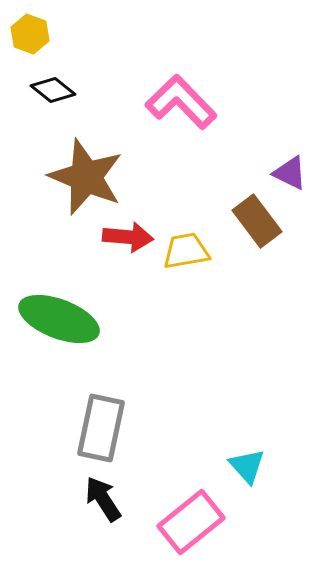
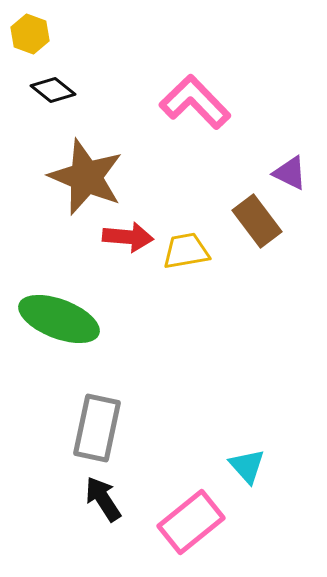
pink L-shape: moved 14 px right
gray rectangle: moved 4 px left
